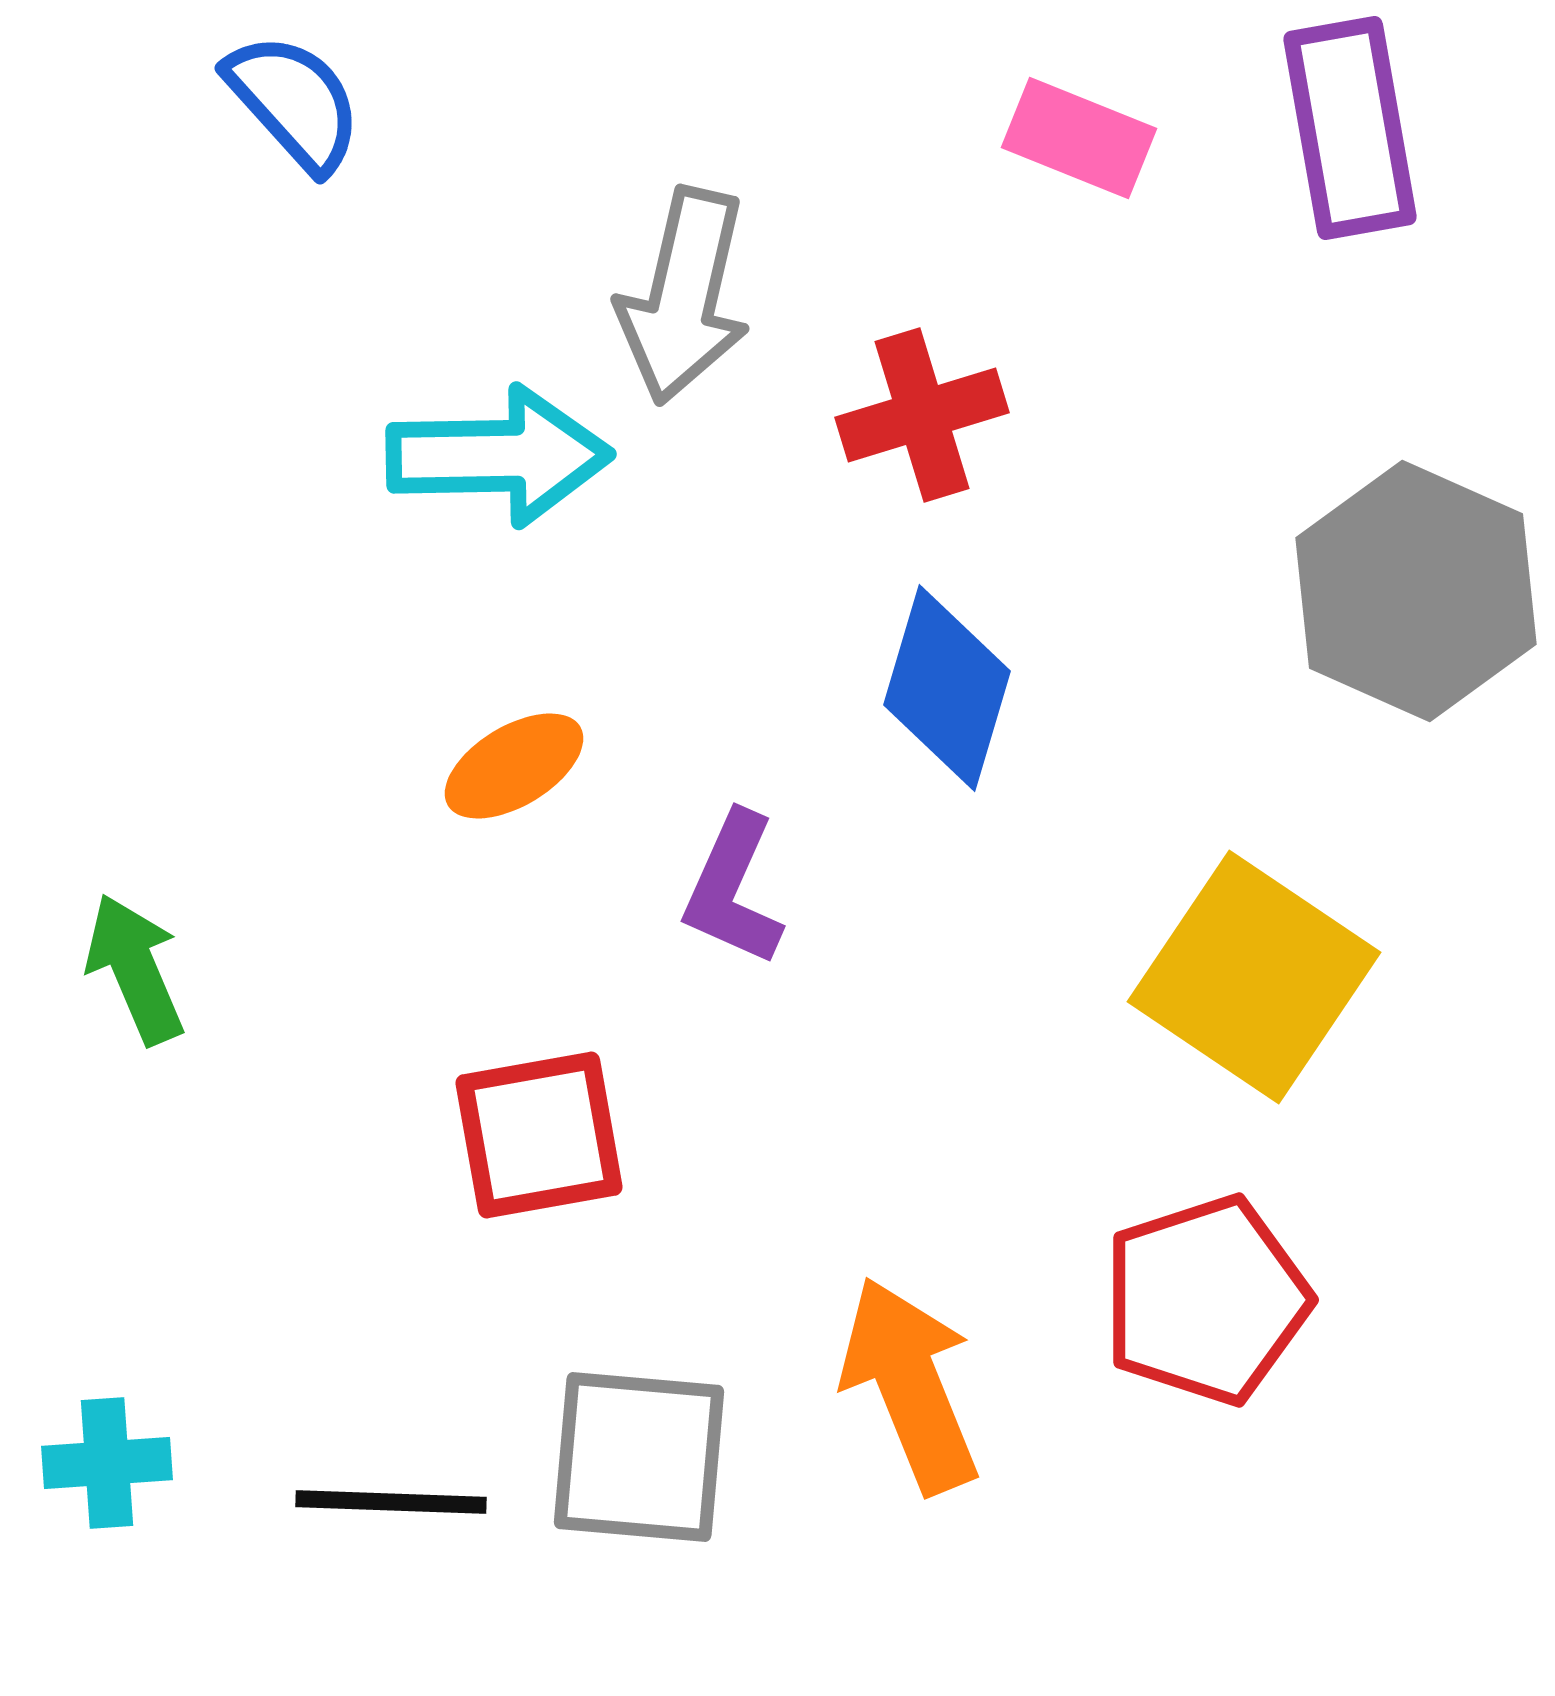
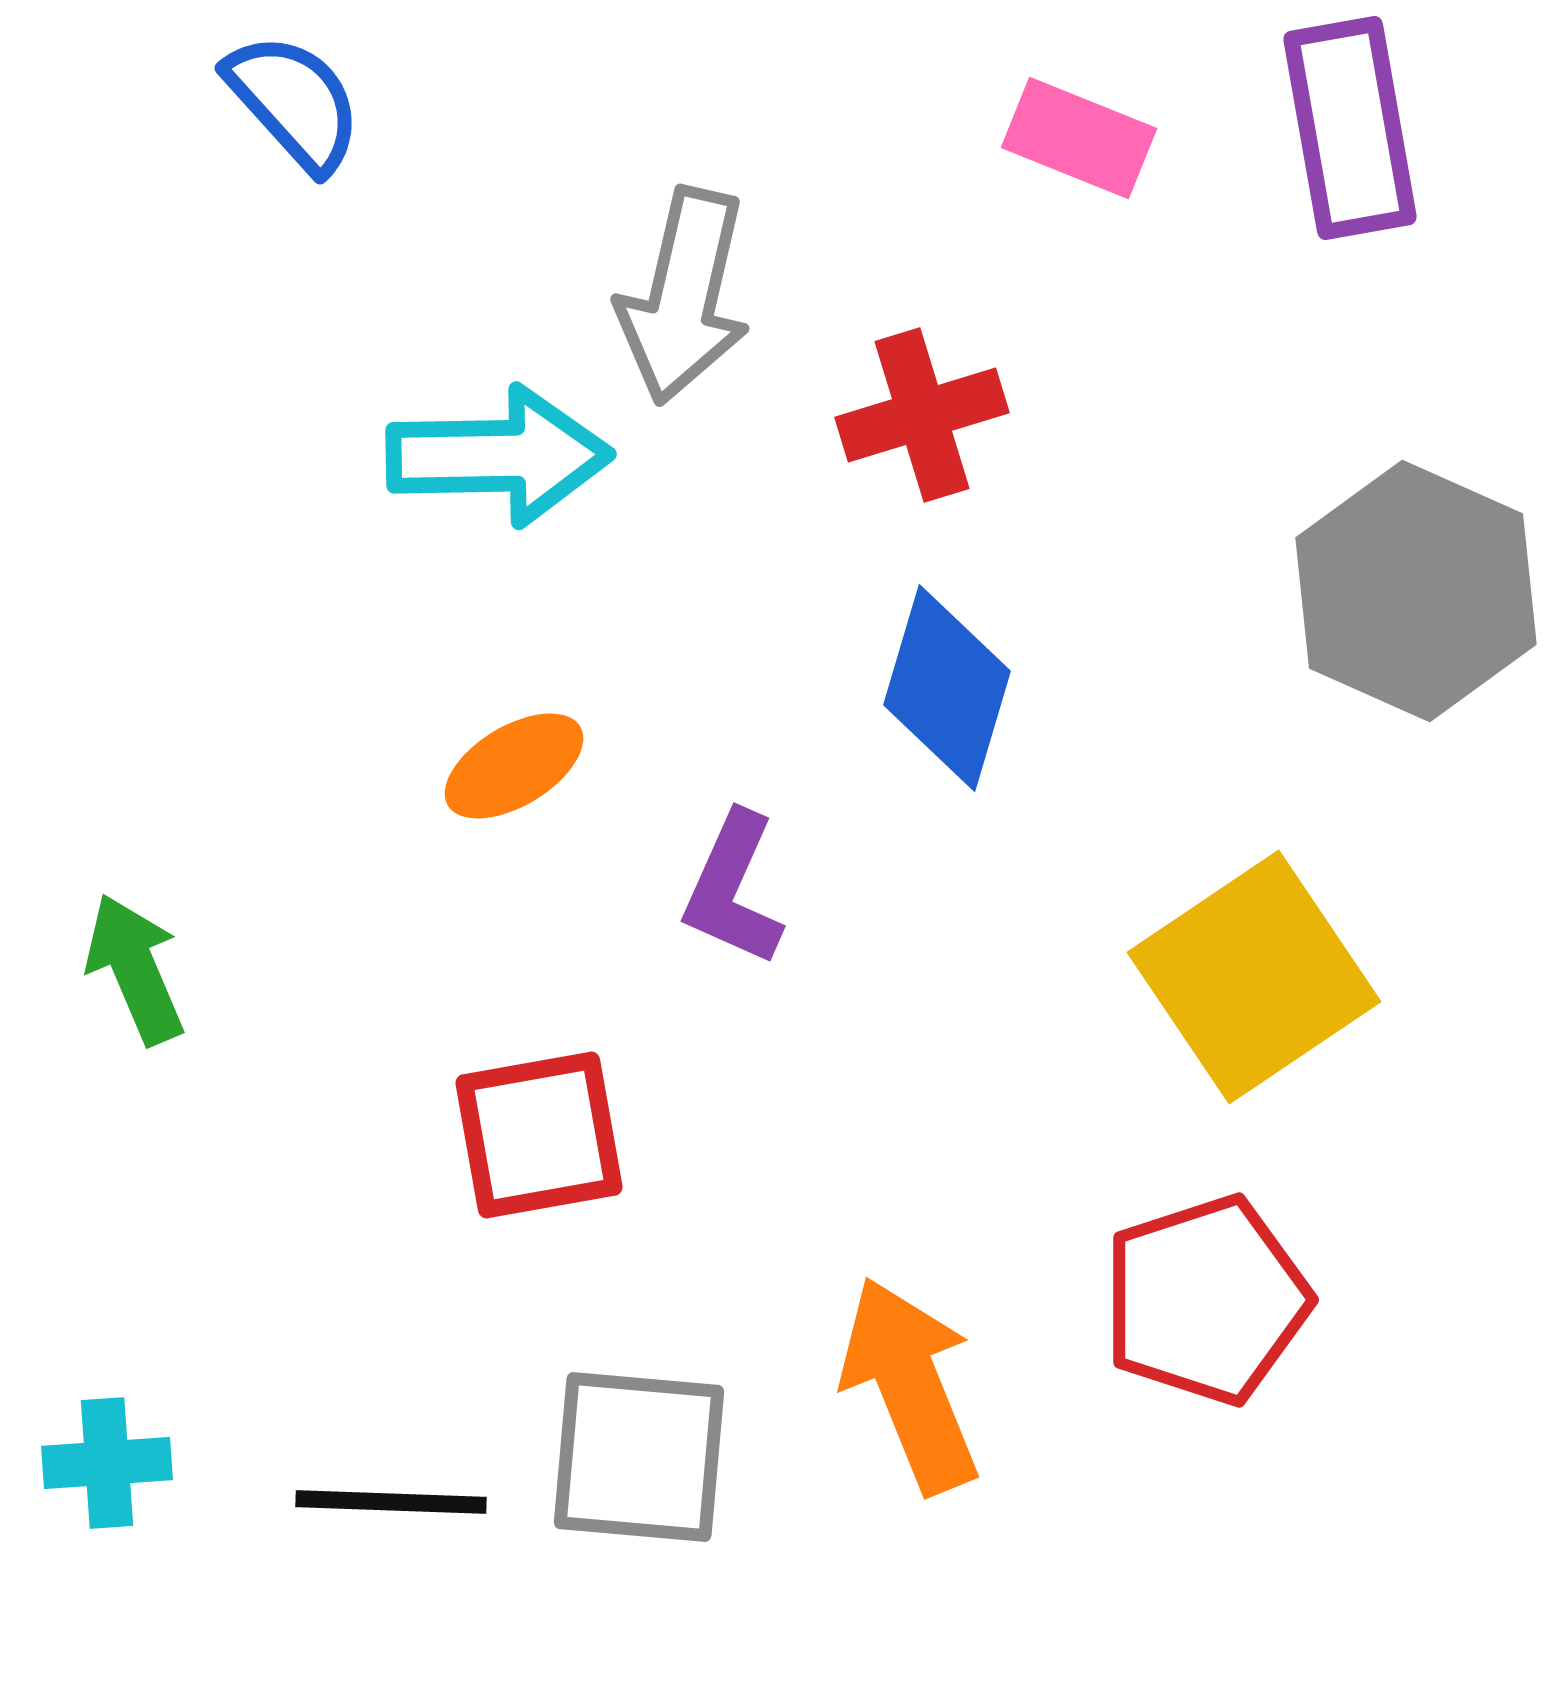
yellow square: rotated 22 degrees clockwise
